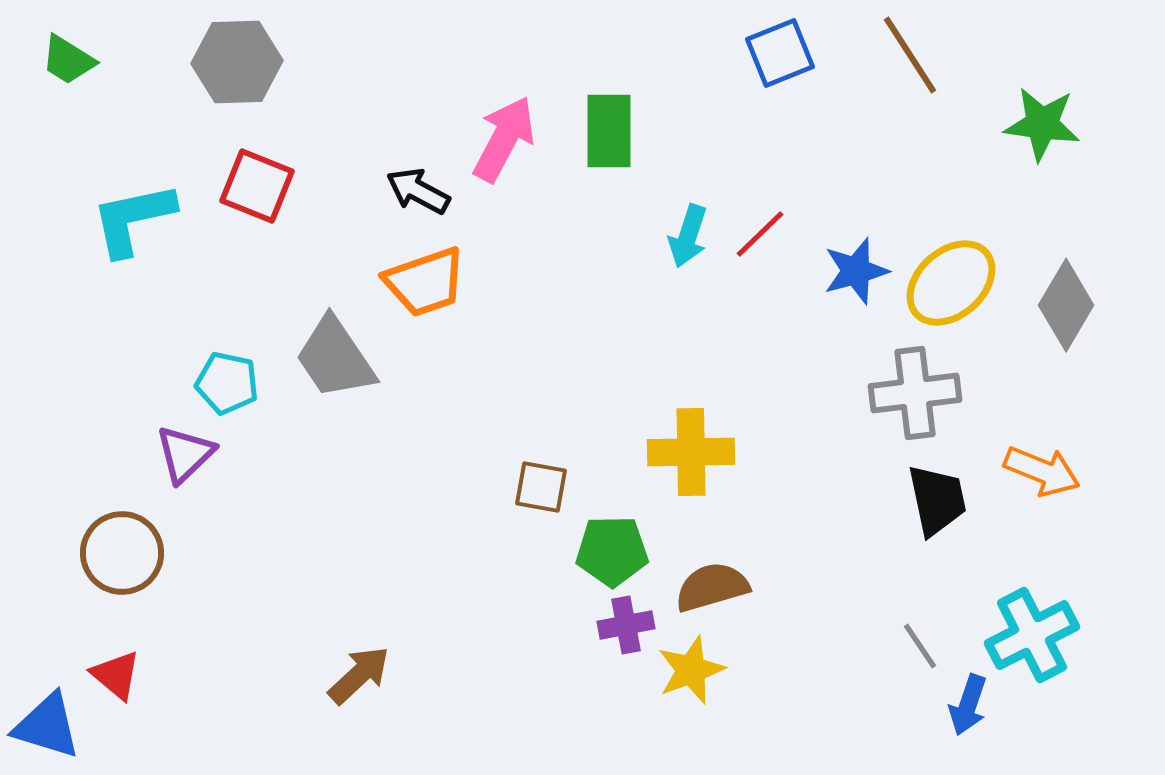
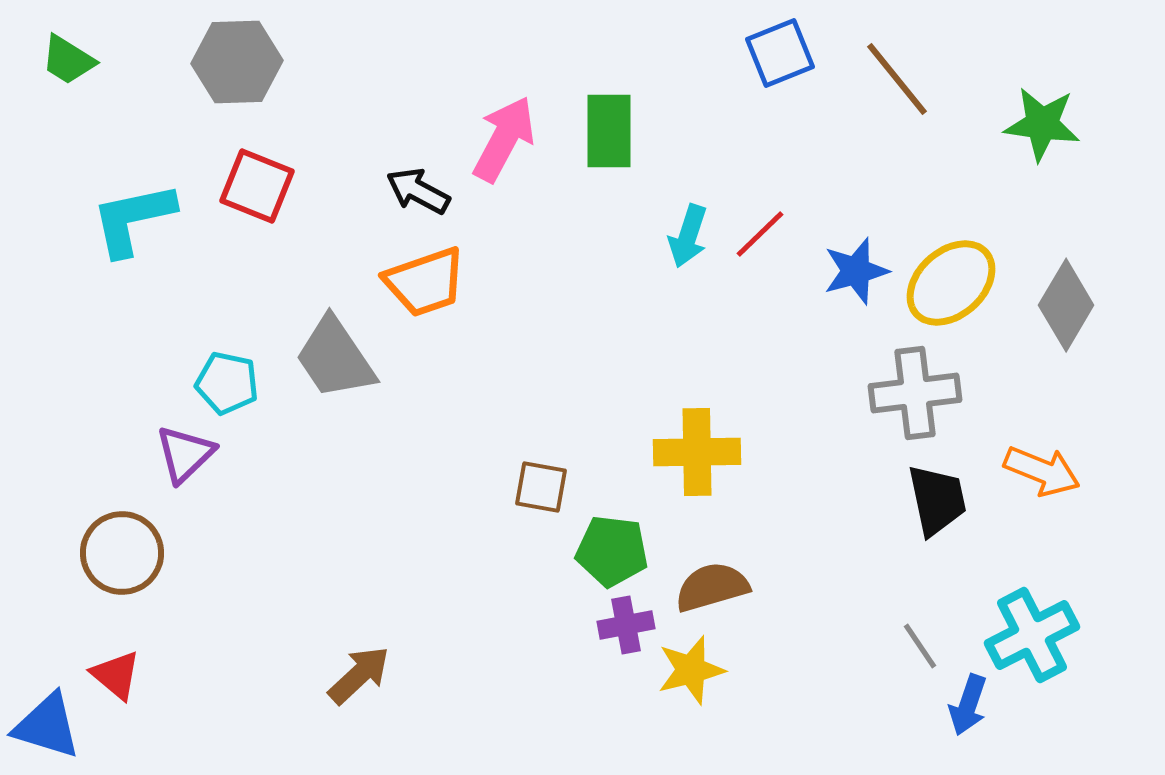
brown line: moved 13 px left, 24 px down; rotated 6 degrees counterclockwise
yellow cross: moved 6 px right
green pentagon: rotated 8 degrees clockwise
yellow star: rotated 6 degrees clockwise
